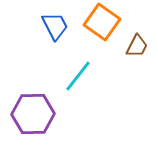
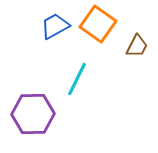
orange square: moved 4 px left, 2 px down
blue trapezoid: rotated 92 degrees counterclockwise
cyan line: moved 1 px left, 3 px down; rotated 12 degrees counterclockwise
